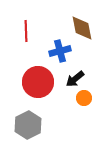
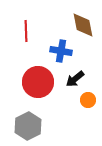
brown diamond: moved 1 px right, 3 px up
blue cross: moved 1 px right; rotated 25 degrees clockwise
orange circle: moved 4 px right, 2 px down
gray hexagon: moved 1 px down
